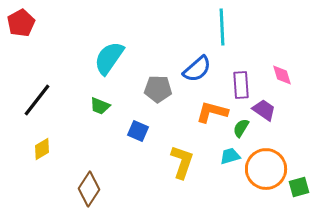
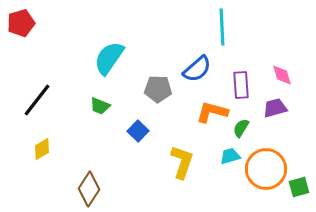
red pentagon: rotated 12 degrees clockwise
purple trapezoid: moved 11 px right, 2 px up; rotated 50 degrees counterclockwise
blue square: rotated 20 degrees clockwise
